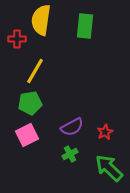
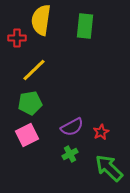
red cross: moved 1 px up
yellow line: moved 1 px left, 1 px up; rotated 16 degrees clockwise
red star: moved 4 px left
